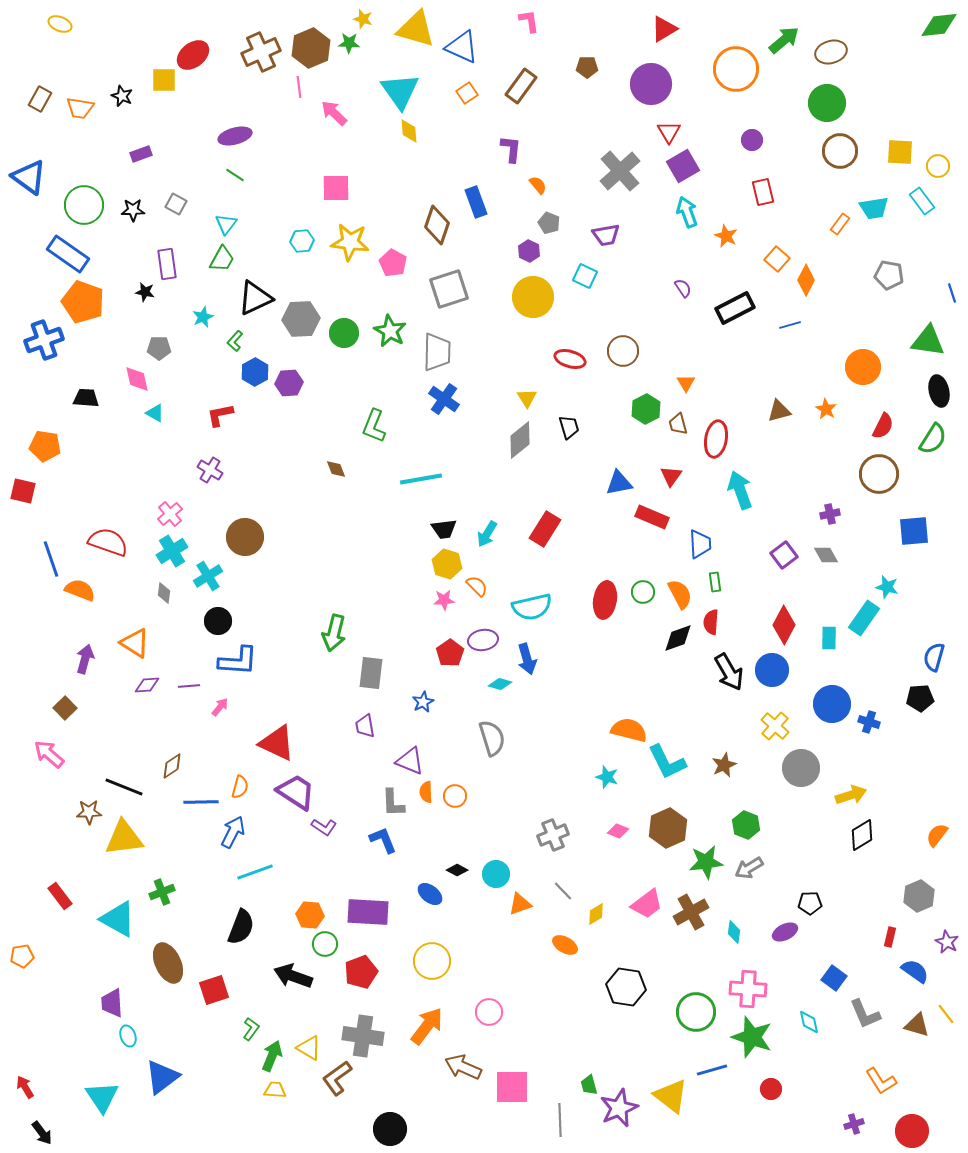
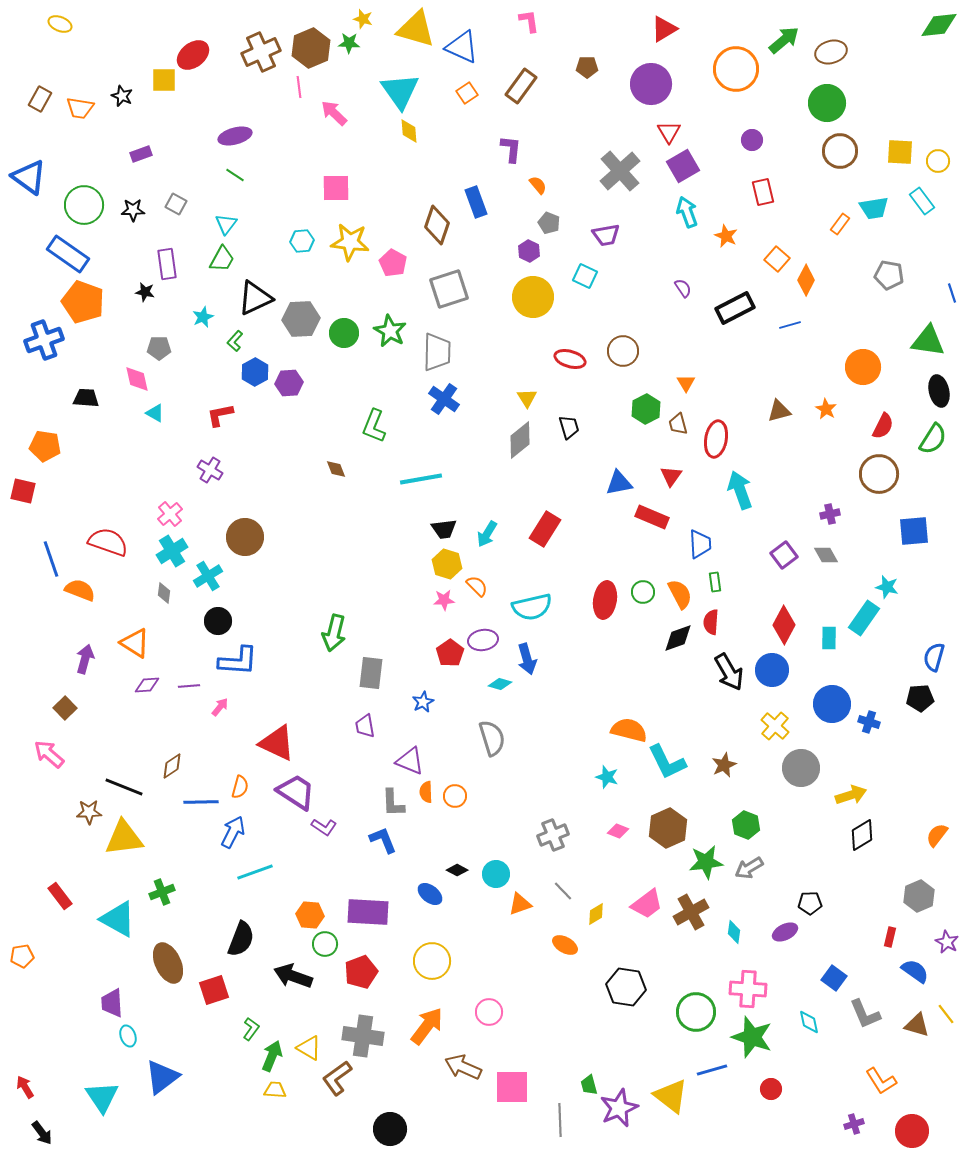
yellow circle at (938, 166): moved 5 px up
black semicircle at (241, 927): moved 12 px down
